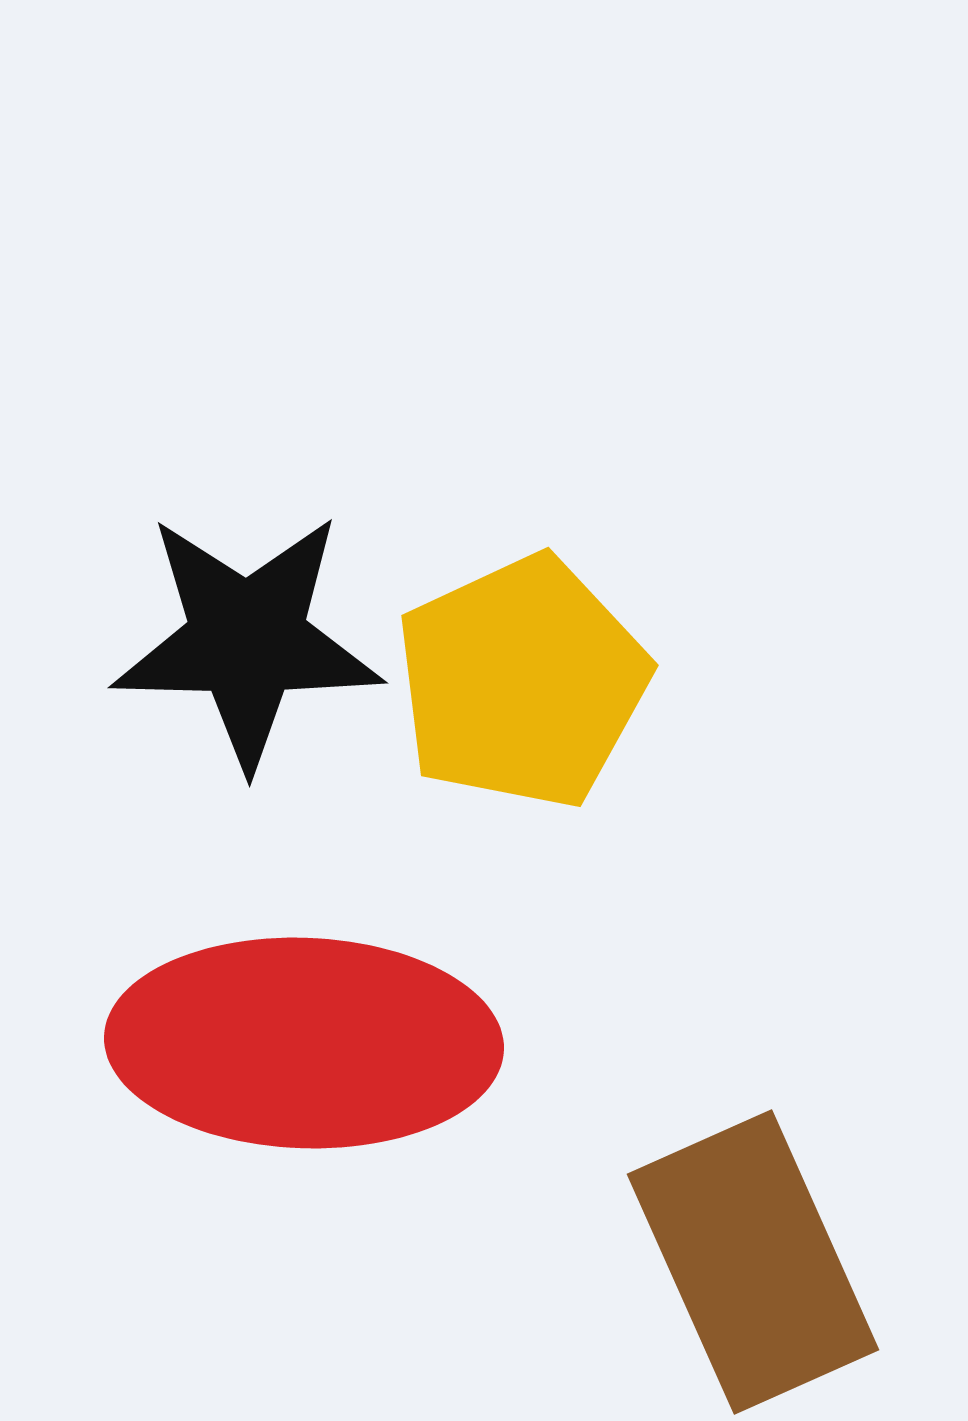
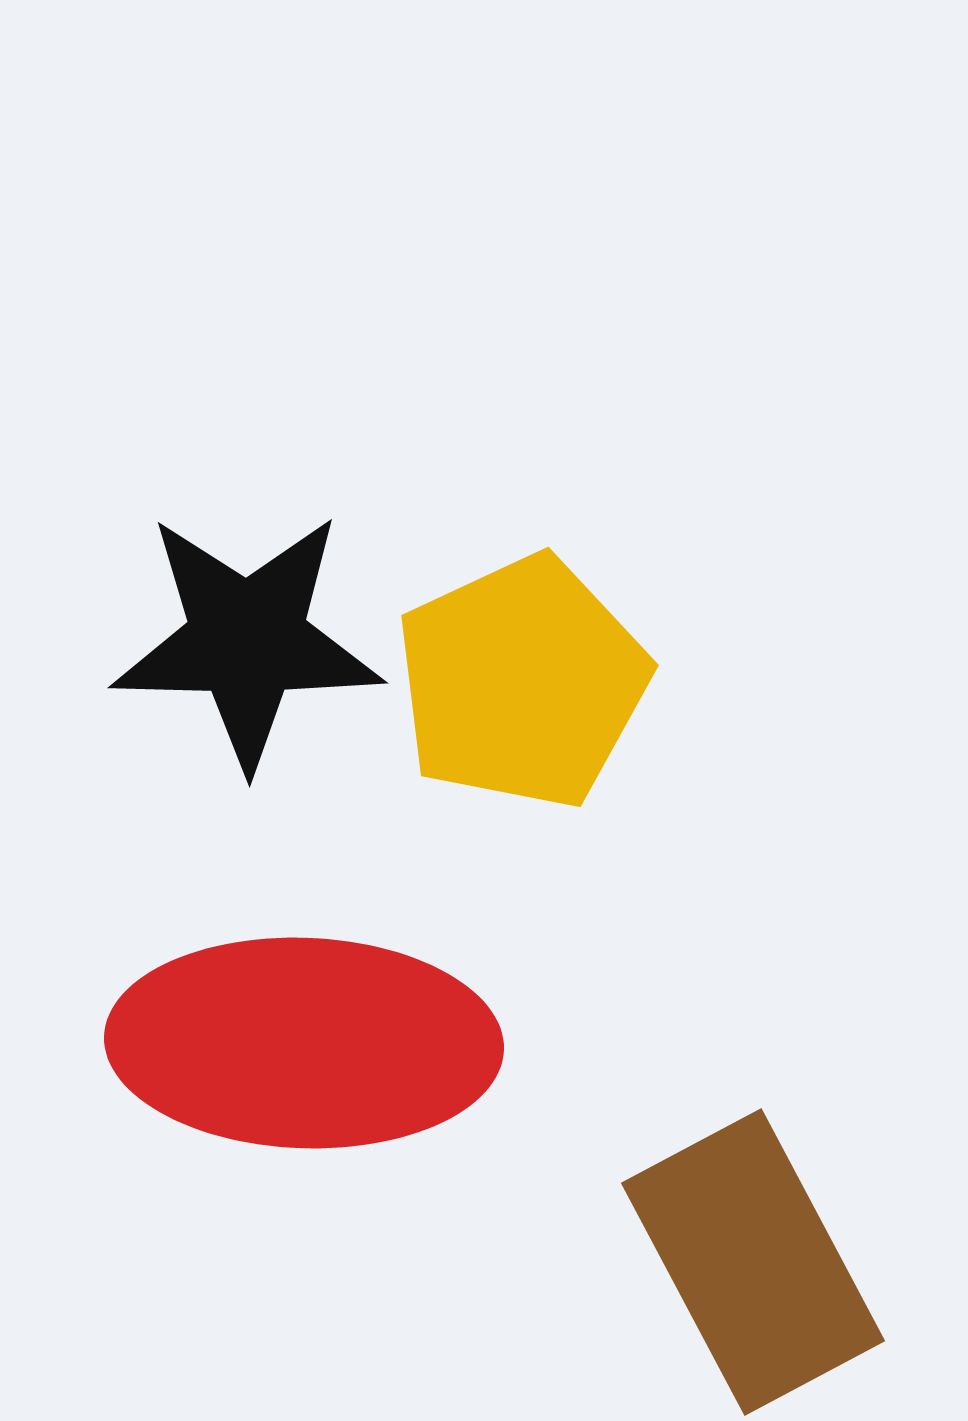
brown rectangle: rotated 4 degrees counterclockwise
